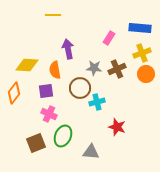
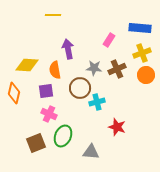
pink rectangle: moved 2 px down
orange circle: moved 1 px down
orange diamond: rotated 25 degrees counterclockwise
